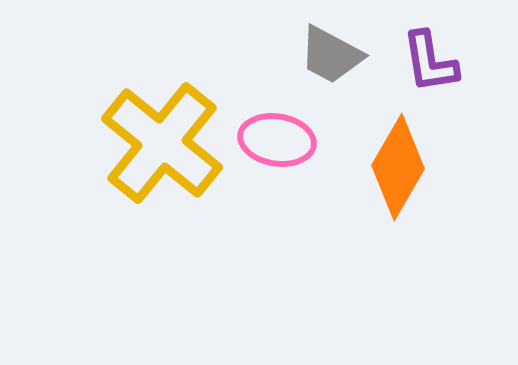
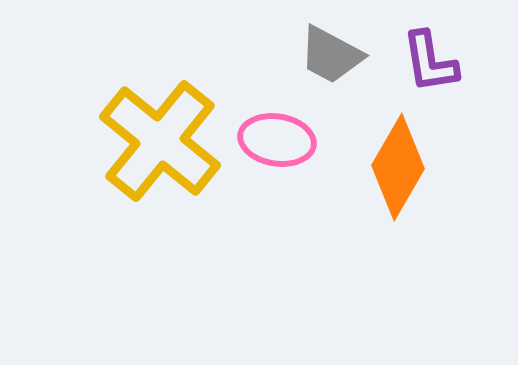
yellow cross: moved 2 px left, 2 px up
